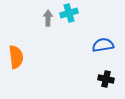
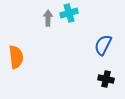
blue semicircle: rotated 55 degrees counterclockwise
